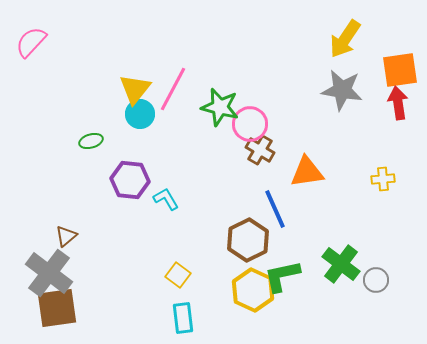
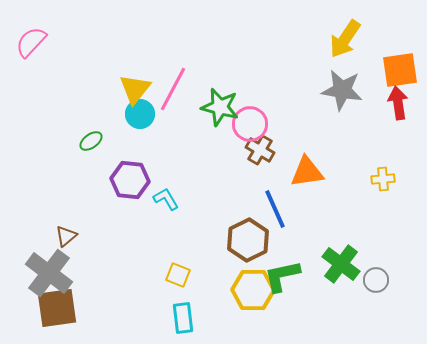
green ellipse: rotated 20 degrees counterclockwise
yellow square: rotated 15 degrees counterclockwise
yellow hexagon: rotated 24 degrees counterclockwise
